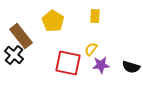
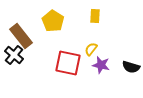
purple star: rotated 18 degrees clockwise
